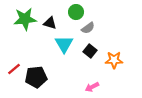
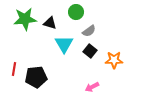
gray semicircle: moved 1 px right, 3 px down
red line: rotated 40 degrees counterclockwise
